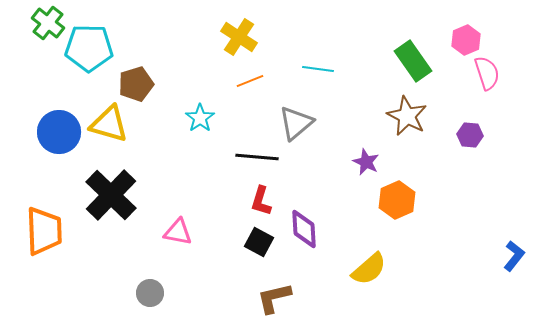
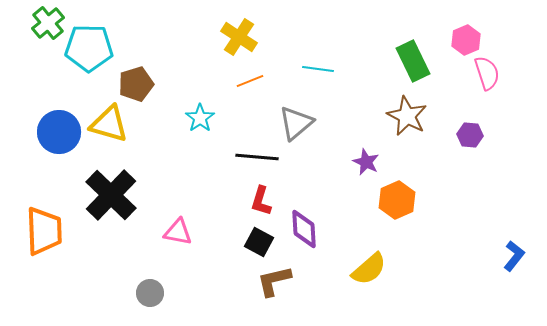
green cross: rotated 12 degrees clockwise
green rectangle: rotated 9 degrees clockwise
brown L-shape: moved 17 px up
